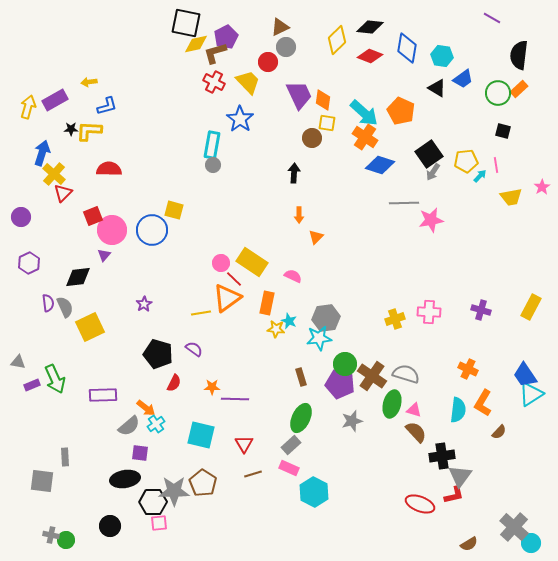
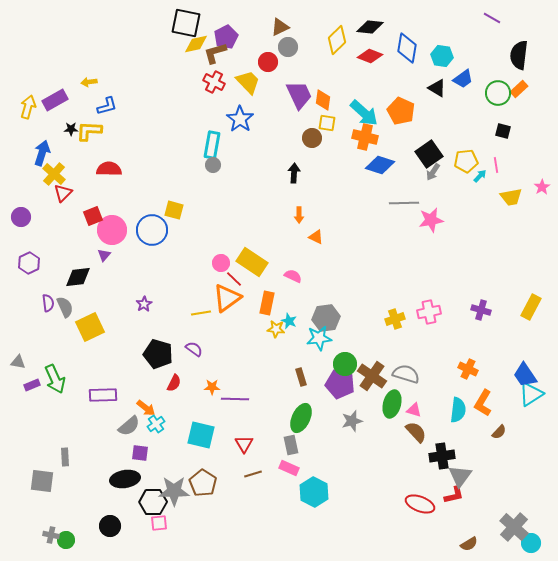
gray circle at (286, 47): moved 2 px right
orange cross at (365, 137): rotated 20 degrees counterclockwise
orange triangle at (316, 237): rotated 49 degrees counterclockwise
pink cross at (429, 312): rotated 15 degrees counterclockwise
gray rectangle at (291, 445): rotated 60 degrees counterclockwise
